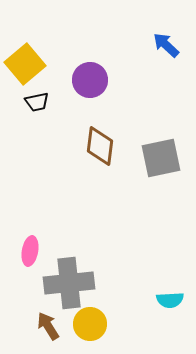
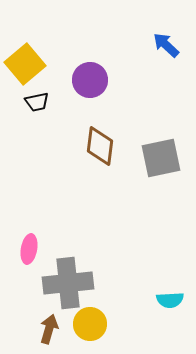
pink ellipse: moved 1 px left, 2 px up
gray cross: moved 1 px left
brown arrow: moved 1 px right, 3 px down; rotated 48 degrees clockwise
